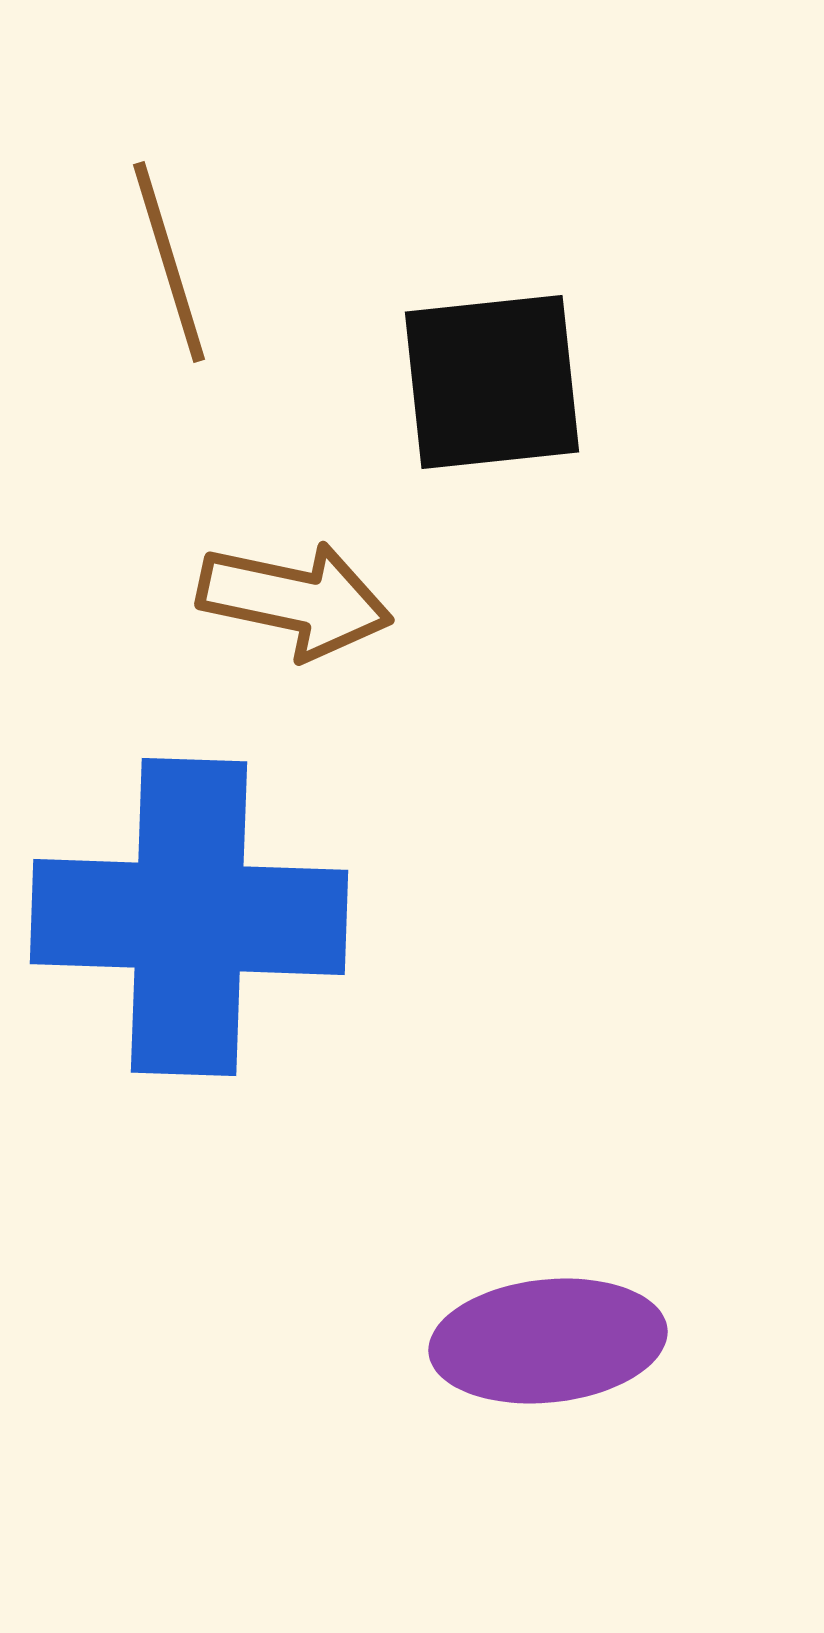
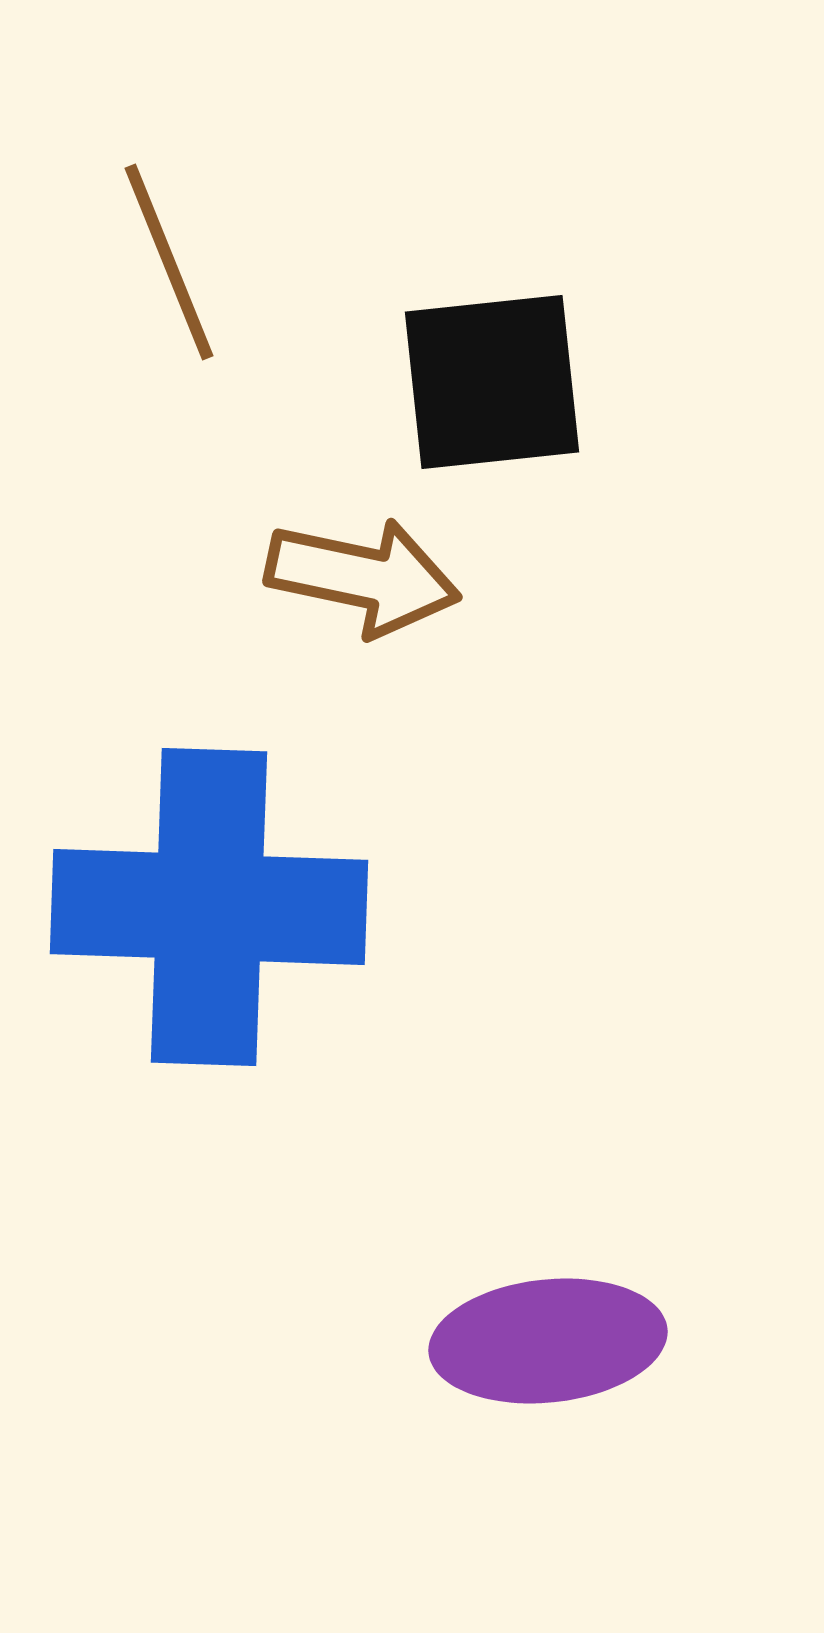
brown line: rotated 5 degrees counterclockwise
brown arrow: moved 68 px right, 23 px up
blue cross: moved 20 px right, 10 px up
